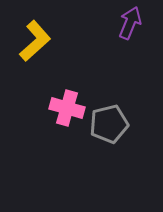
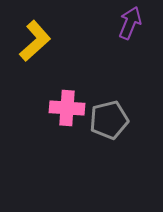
pink cross: rotated 12 degrees counterclockwise
gray pentagon: moved 4 px up
